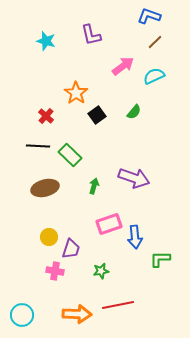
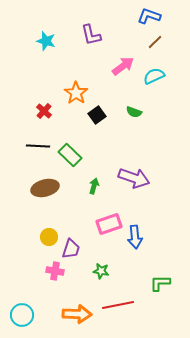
green semicircle: rotated 70 degrees clockwise
red cross: moved 2 px left, 5 px up
green L-shape: moved 24 px down
green star: rotated 21 degrees clockwise
